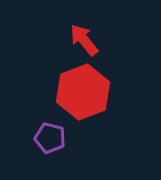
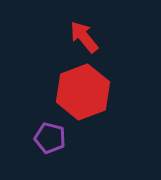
red arrow: moved 3 px up
